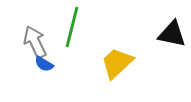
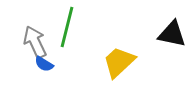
green line: moved 5 px left
yellow trapezoid: moved 2 px right, 1 px up
